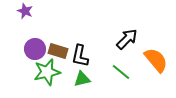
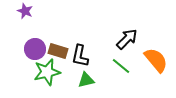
green line: moved 6 px up
green triangle: moved 4 px right, 1 px down
